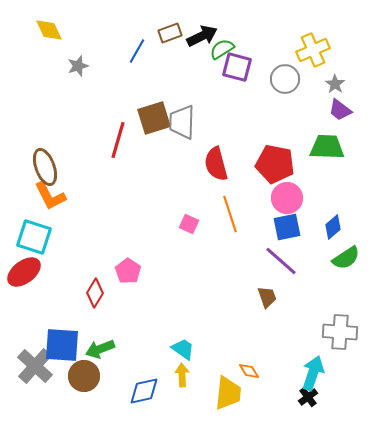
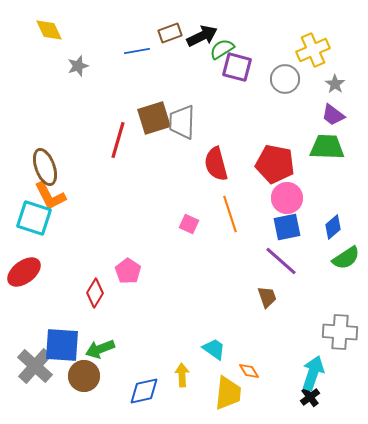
blue line at (137, 51): rotated 50 degrees clockwise
purple trapezoid at (340, 110): moved 7 px left, 5 px down
cyan square at (34, 237): moved 19 px up
cyan trapezoid at (183, 349): moved 31 px right
black cross at (308, 397): moved 2 px right
